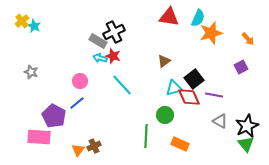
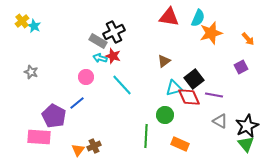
pink circle: moved 6 px right, 4 px up
